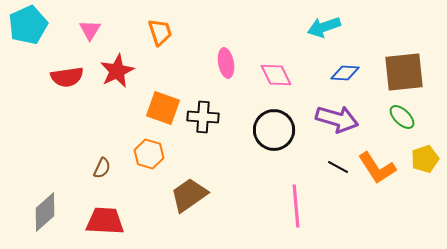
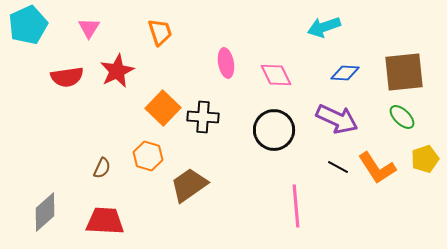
pink triangle: moved 1 px left, 2 px up
orange square: rotated 24 degrees clockwise
purple arrow: rotated 9 degrees clockwise
orange hexagon: moved 1 px left, 2 px down
brown trapezoid: moved 10 px up
